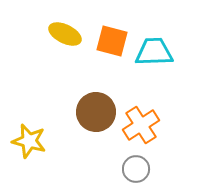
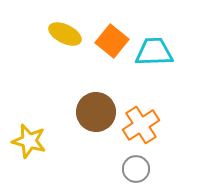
orange square: rotated 24 degrees clockwise
